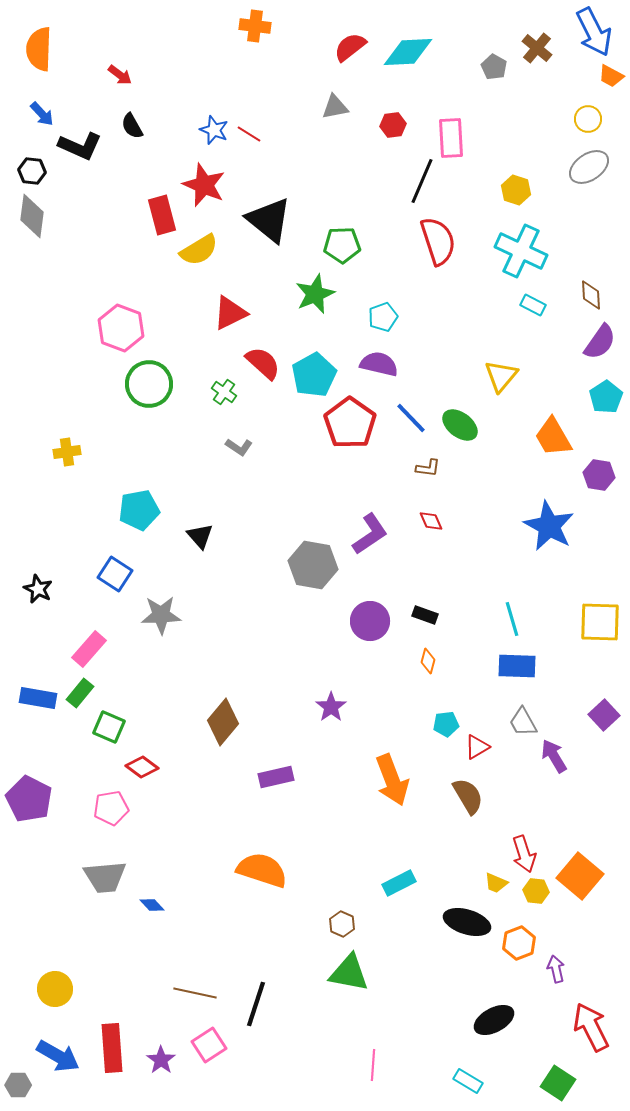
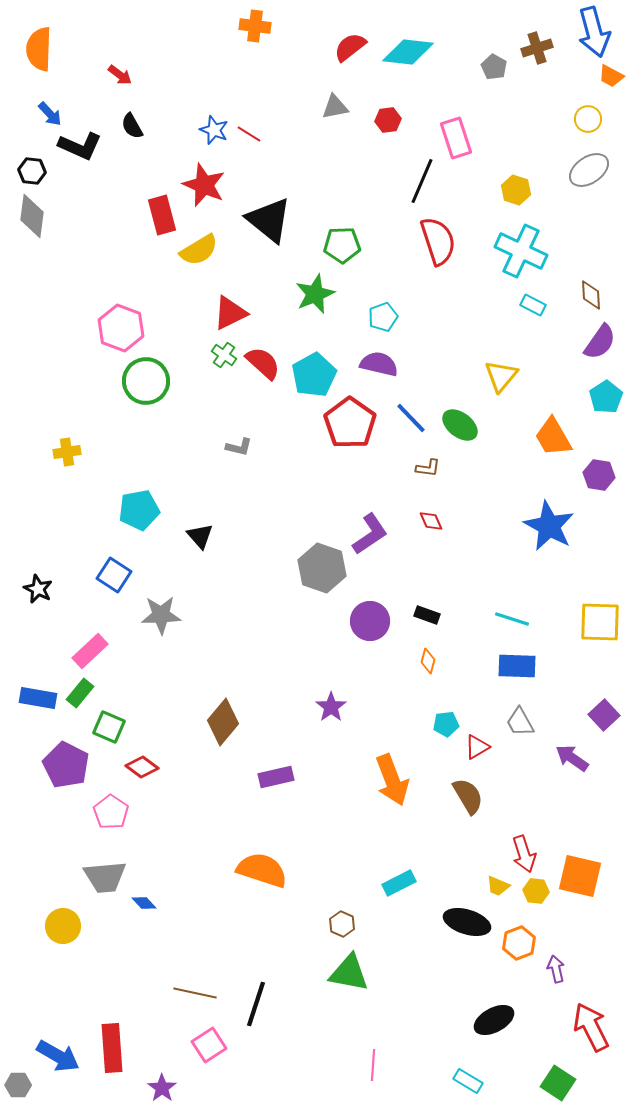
blue arrow at (594, 32): rotated 12 degrees clockwise
brown cross at (537, 48): rotated 32 degrees clockwise
cyan diamond at (408, 52): rotated 9 degrees clockwise
blue arrow at (42, 114): moved 8 px right
red hexagon at (393, 125): moved 5 px left, 5 px up
pink rectangle at (451, 138): moved 5 px right; rotated 15 degrees counterclockwise
gray ellipse at (589, 167): moved 3 px down
green circle at (149, 384): moved 3 px left, 3 px up
green cross at (224, 392): moved 37 px up
gray L-shape at (239, 447): rotated 20 degrees counterclockwise
gray hexagon at (313, 565): moved 9 px right, 3 px down; rotated 9 degrees clockwise
blue square at (115, 574): moved 1 px left, 1 px down
black rectangle at (425, 615): moved 2 px right
cyan line at (512, 619): rotated 56 degrees counterclockwise
pink rectangle at (89, 649): moved 1 px right, 2 px down; rotated 6 degrees clockwise
gray trapezoid at (523, 722): moved 3 px left
purple arrow at (554, 756): moved 18 px right, 2 px down; rotated 24 degrees counterclockwise
purple pentagon at (29, 799): moved 37 px right, 34 px up
pink pentagon at (111, 808): moved 4 px down; rotated 28 degrees counterclockwise
orange square at (580, 876): rotated 27 degrees counterclockwise
yellow trapezoid at (496, 883): moved 2 px right, 3 px down
blue diamond at (152, 905): moved 8 px left, 2 px up
yellow circle at (55, 989): moved 8 px right, 63 px up
purple star at (161, 1060): moved 1 px right, 28 px down
